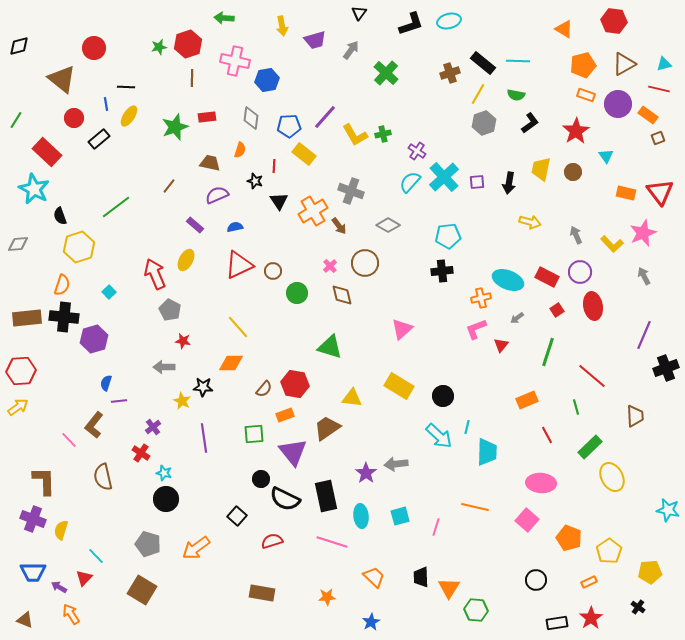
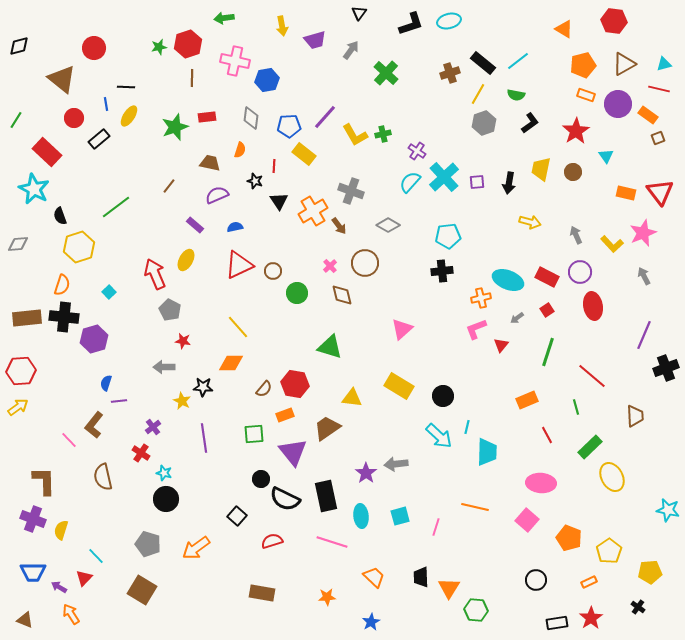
green arrow at (224, 18): rotated 12 degrees counterclockwise
cyan line at (518, 61): rotated 40 degrees counterclockwise
red square at (557, 310): moved 10 px left
